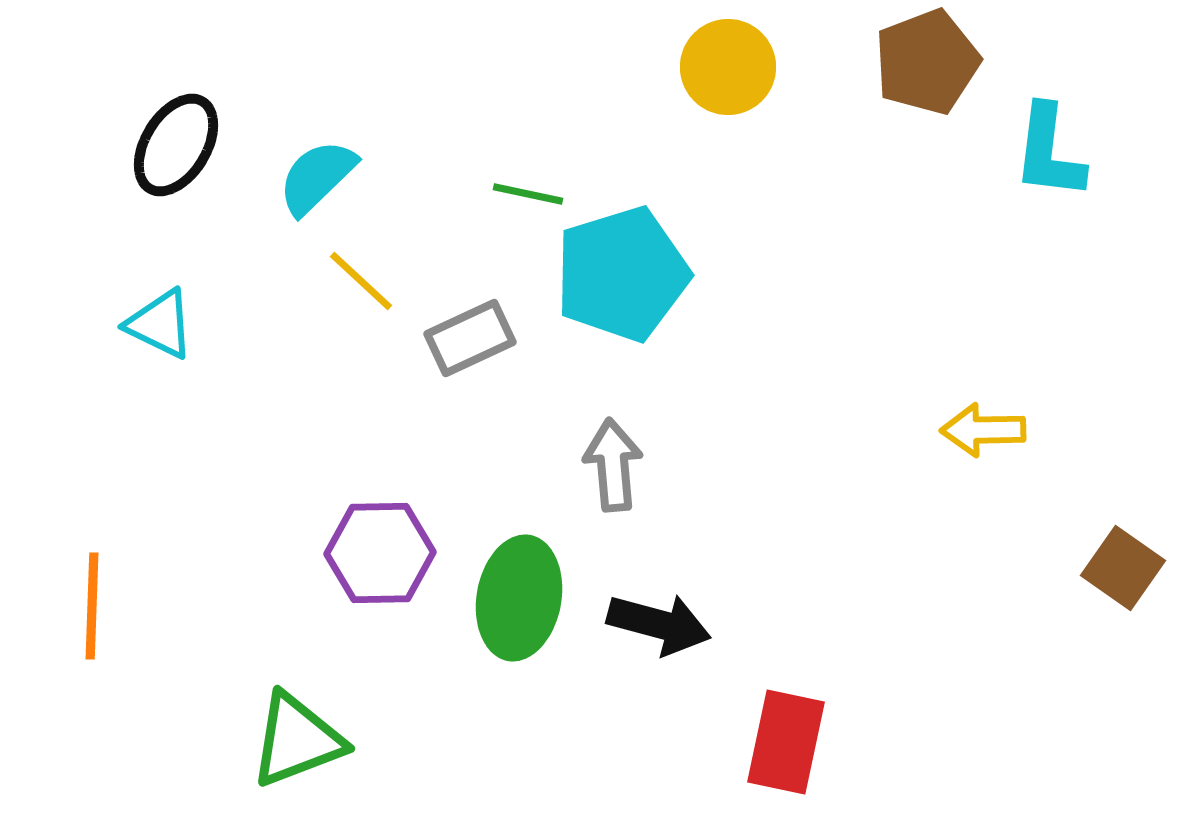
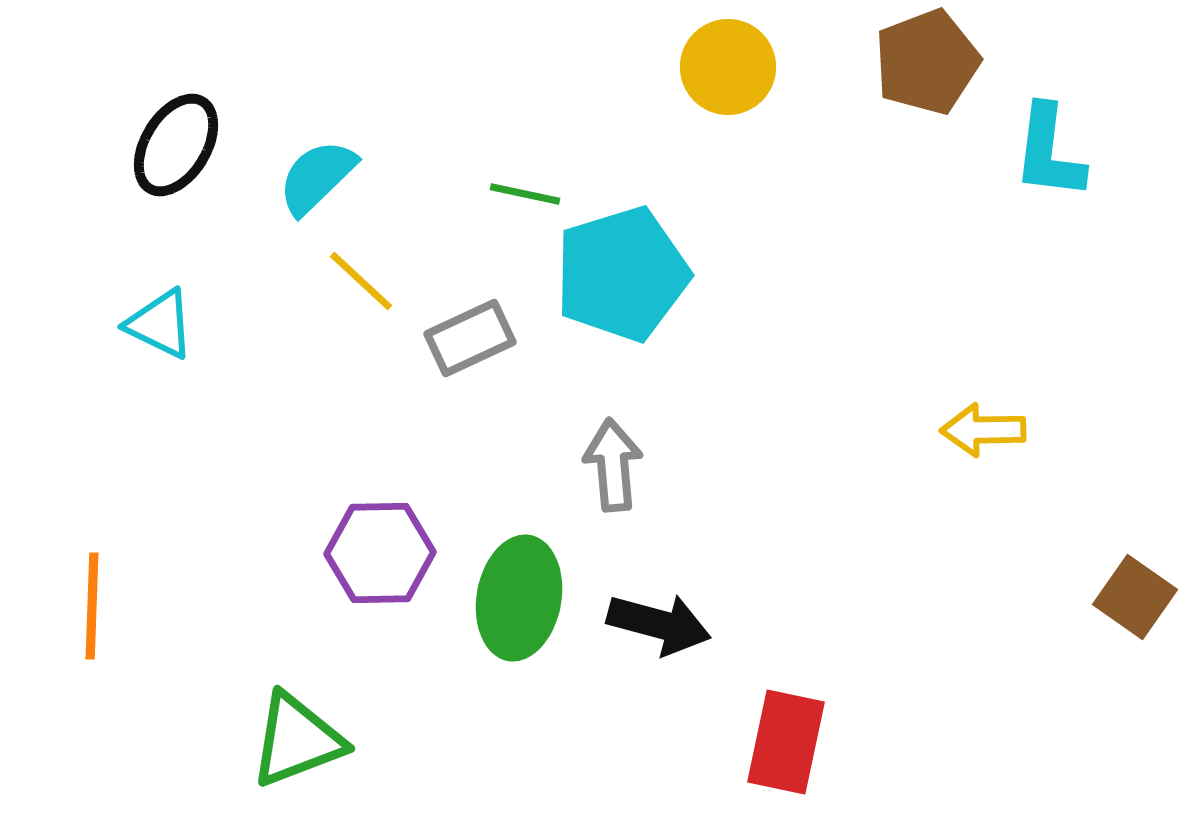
green line: moved 3 px left
brown square: moved 12 px right, 29 px down
